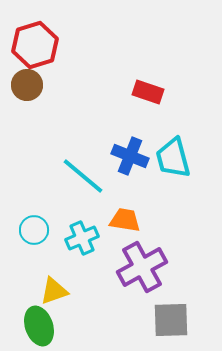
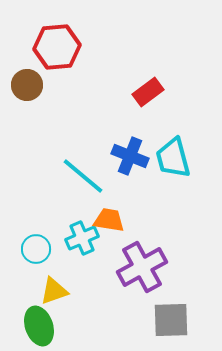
red hexagon: moved 22 px right, 2 px down; rotated 12 degrees clockwise
red rectangle: rotated 56 degrees counterclockwise
orange trapezoid: moved 16 px left
cyan circle: moved 2 px right, 19 px down
